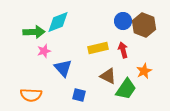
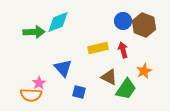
pink star: moved 5 px left, 32 px down; rotated 16 degrees counterclockwise
brown triangle: moved 1 px right, 1 px down
blue square: moved 3 px up
